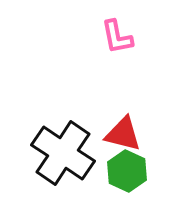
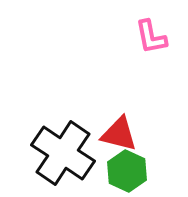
pink L-shape: moved 34 px right
red triangle: moved 4 px left
